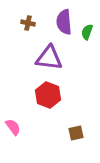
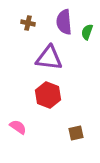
pink semicircle: moved 5 px right; rotated 18 degrees counterclockwise
